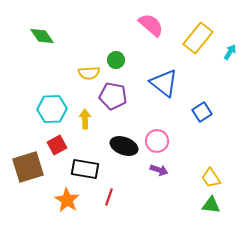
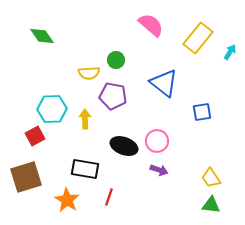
blue square: rotated 24 degrees clockwise
red square: moved 22 px left, 9 px up
brown square: moved 2 px left, 10 px down
